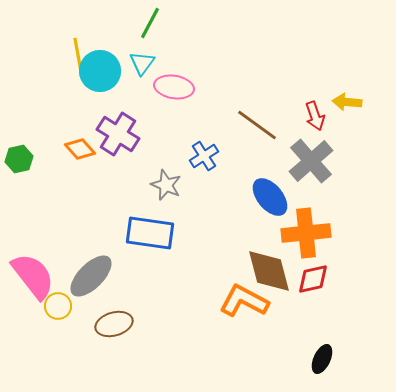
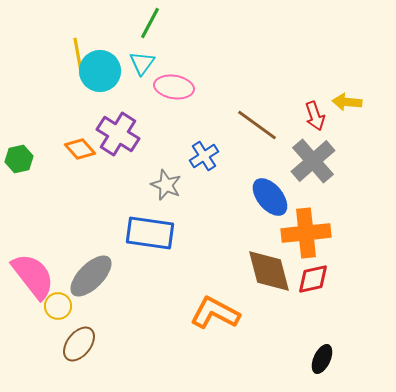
gray cross: moved 2 px right
orange L-shape: moved 29 px left, 12 px down
brown ellipse: moved 35 px left, 20 px down; rotated 36 degrees counterclockwise
